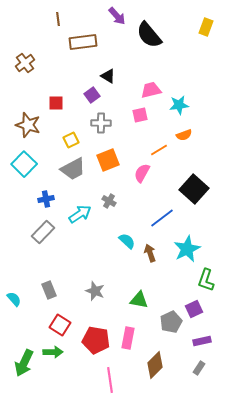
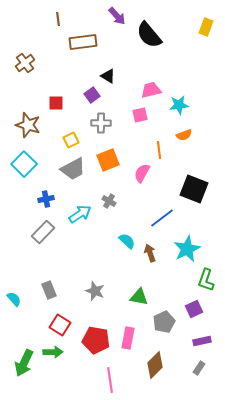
orange line at (159, 150): rotated 66 degrees counterclockwise
black square at (194, 189): rotated 20 degrees counterclockwise
green triangle at (139, 300): moved 3 px up
gray pentagon at (171, 322): moved 7 px left
